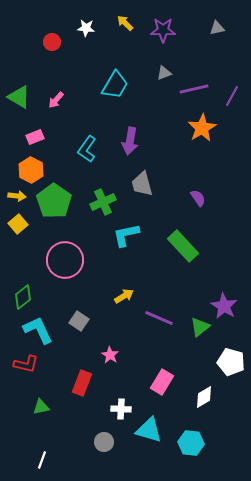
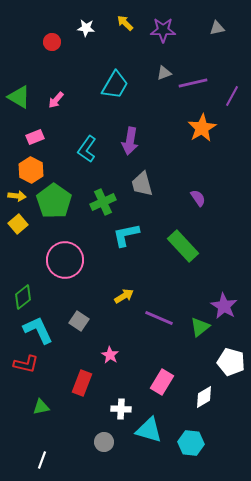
purple line at (194, 89): moved 1 px left, 6 px up
